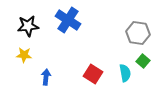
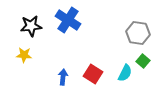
black star: moved 3 px right
cyan semicircle: rotated 36 degrees clockwise
blue arrow: moved 17 px right
